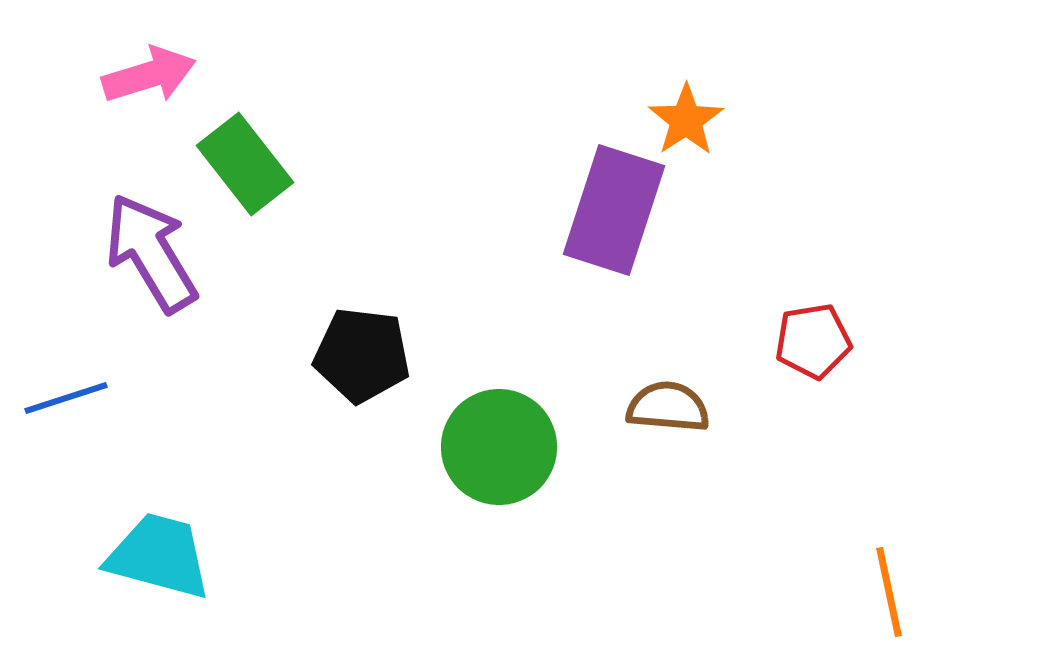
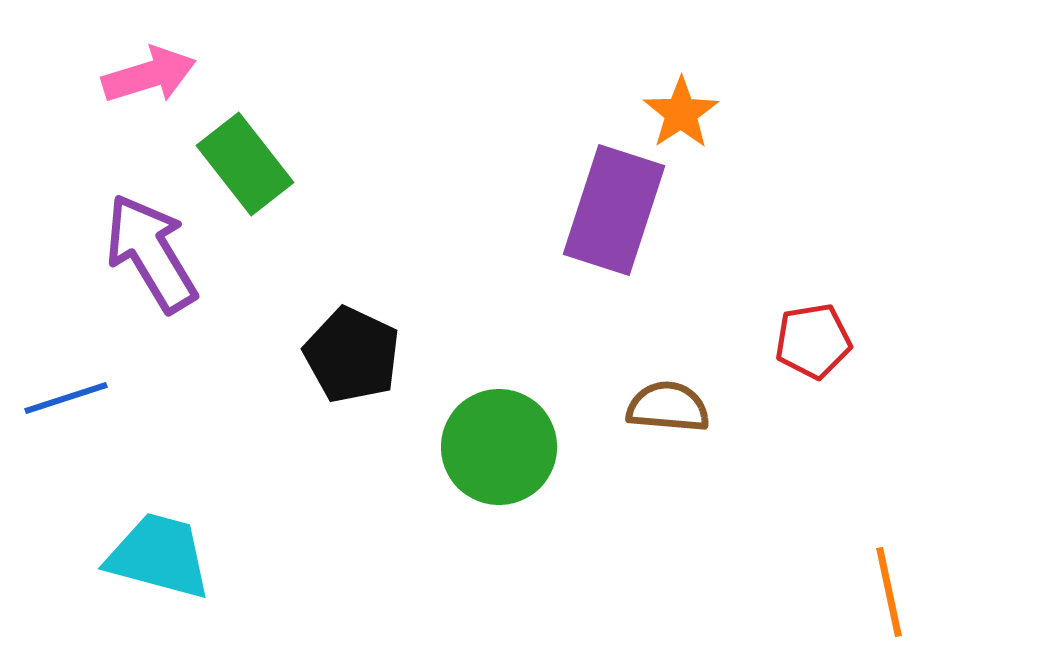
orange star: moved 5 px left, 7 px up
black pentagon: moved 10 px left; rotated 18 degrees clockwise
